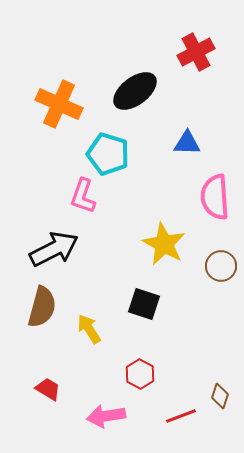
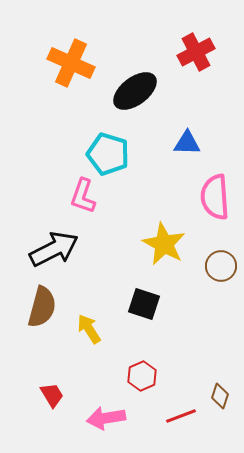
orange cross: moved 12 px right, 41 px up
red hexagon: moved 2 px right, 2 px down; rotated 8 degrees clockwise
red trapezoid: moved 4 px right, 6 px down; rotated 28 degrees clockwise
pink arrow: moved 2 px down
